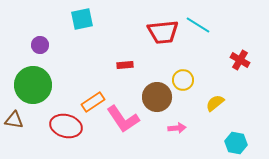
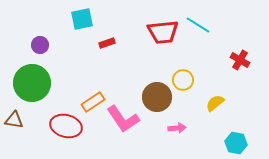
red rectangle: moved 18 px left, 22 px up; rotated 14 degrees counterclockwise
green circle: moved 1 px left, 2 px up
